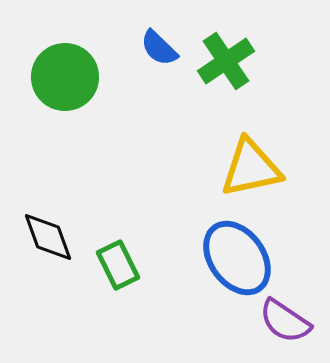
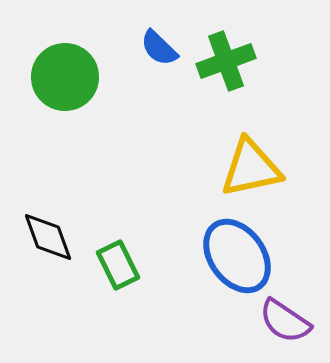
green cross: rotated 14 degrees clockwise
blue ellipse: moved 2 px up
